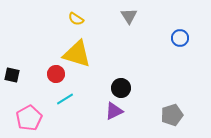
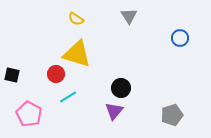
cyan line: moved 3 px right, 2 px up
purple triangle: rotated 24 degrees counterclockwise
pink pentagon: moved 4 px up; rotated 15 degrees counterclockwise
